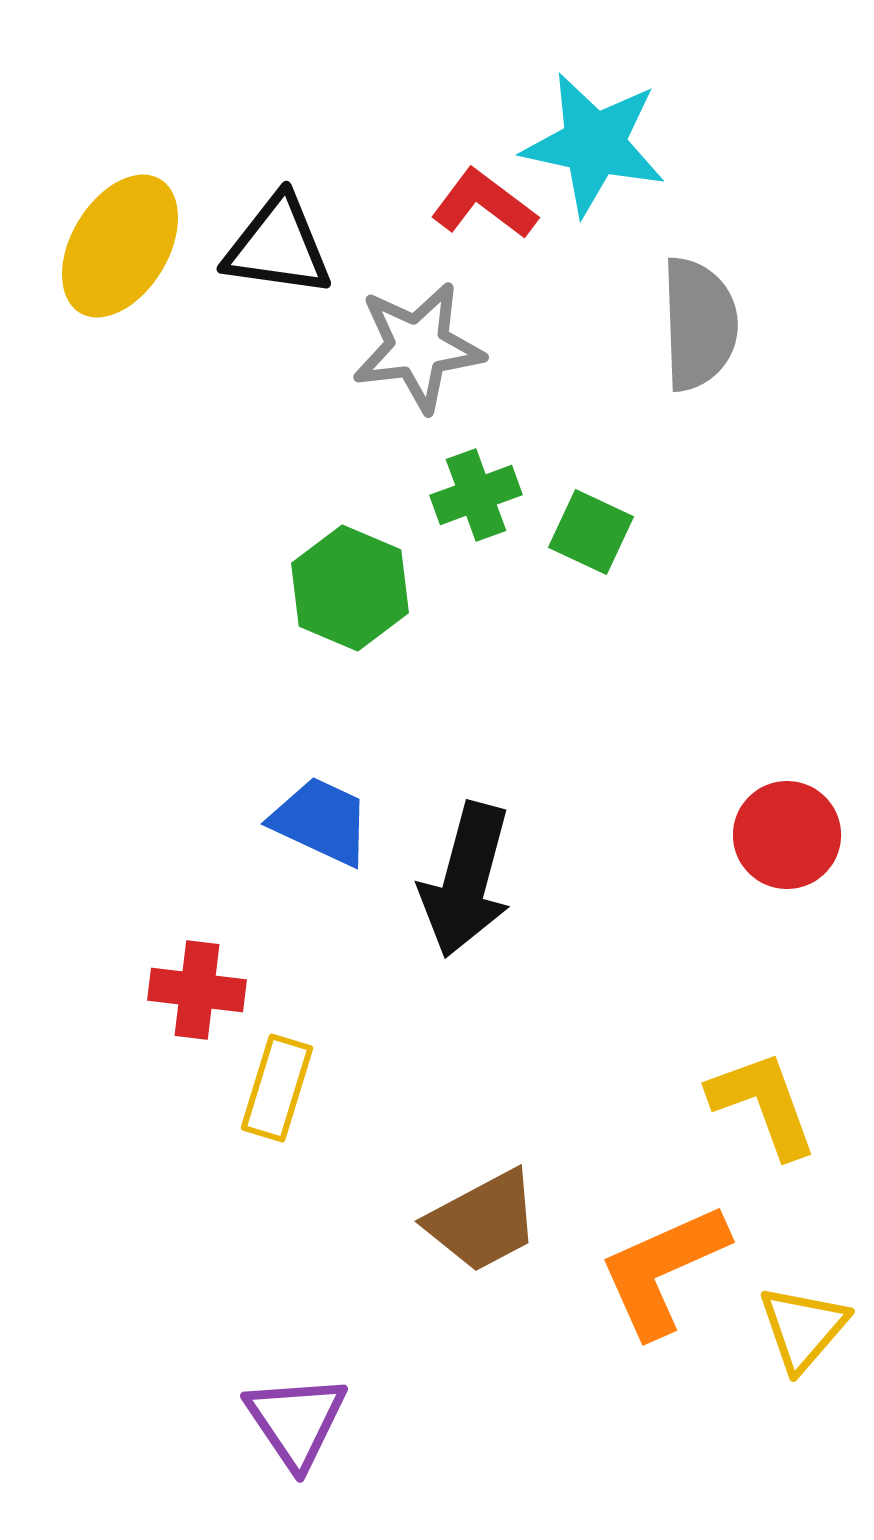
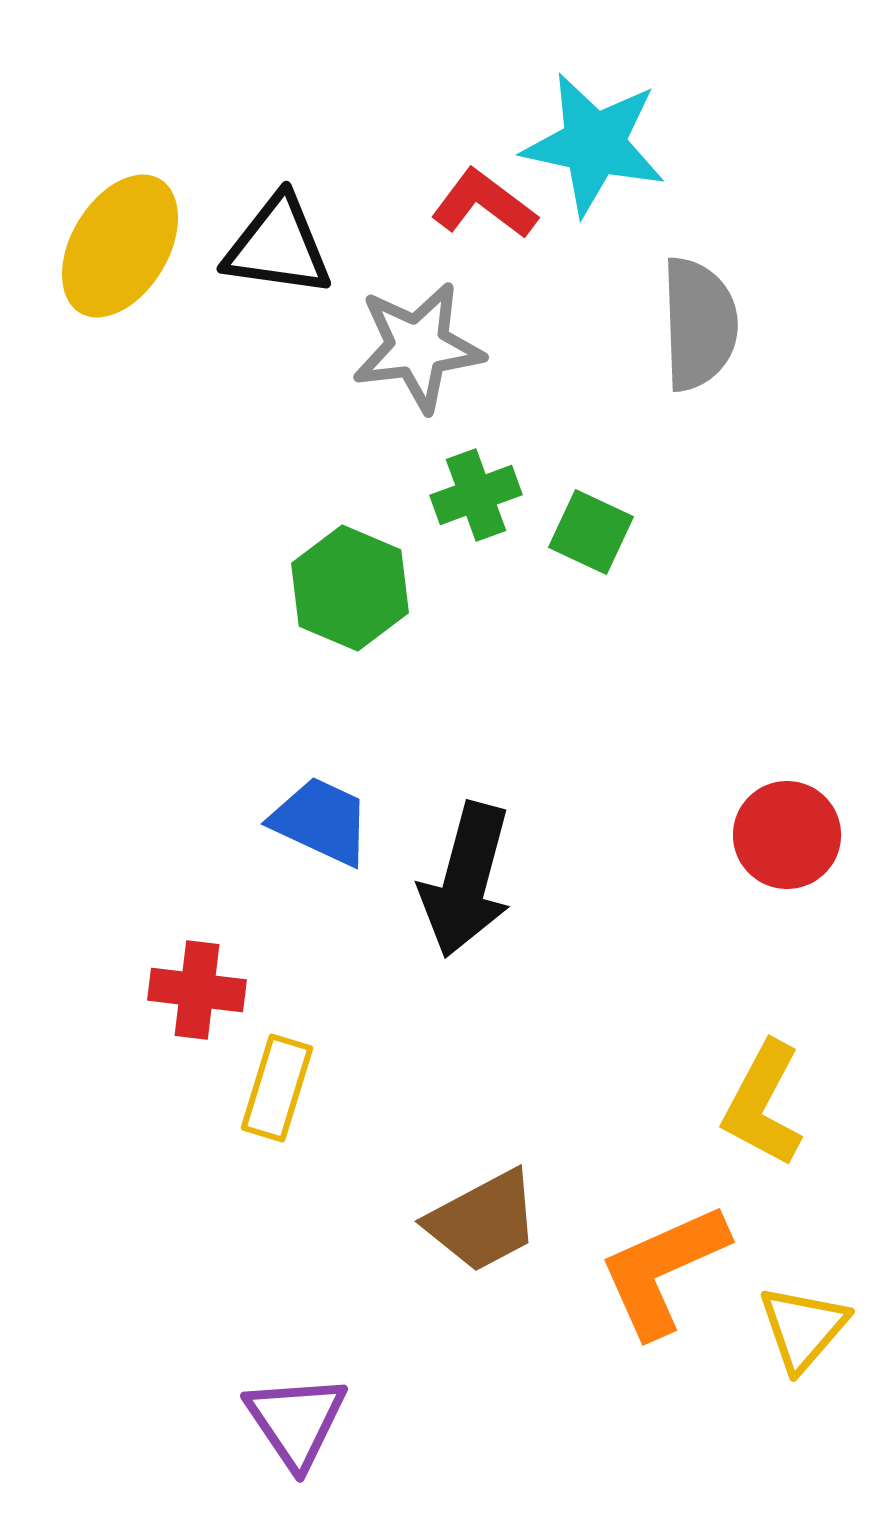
yellow L-shape: rotated 132 degrees counterclockwise
